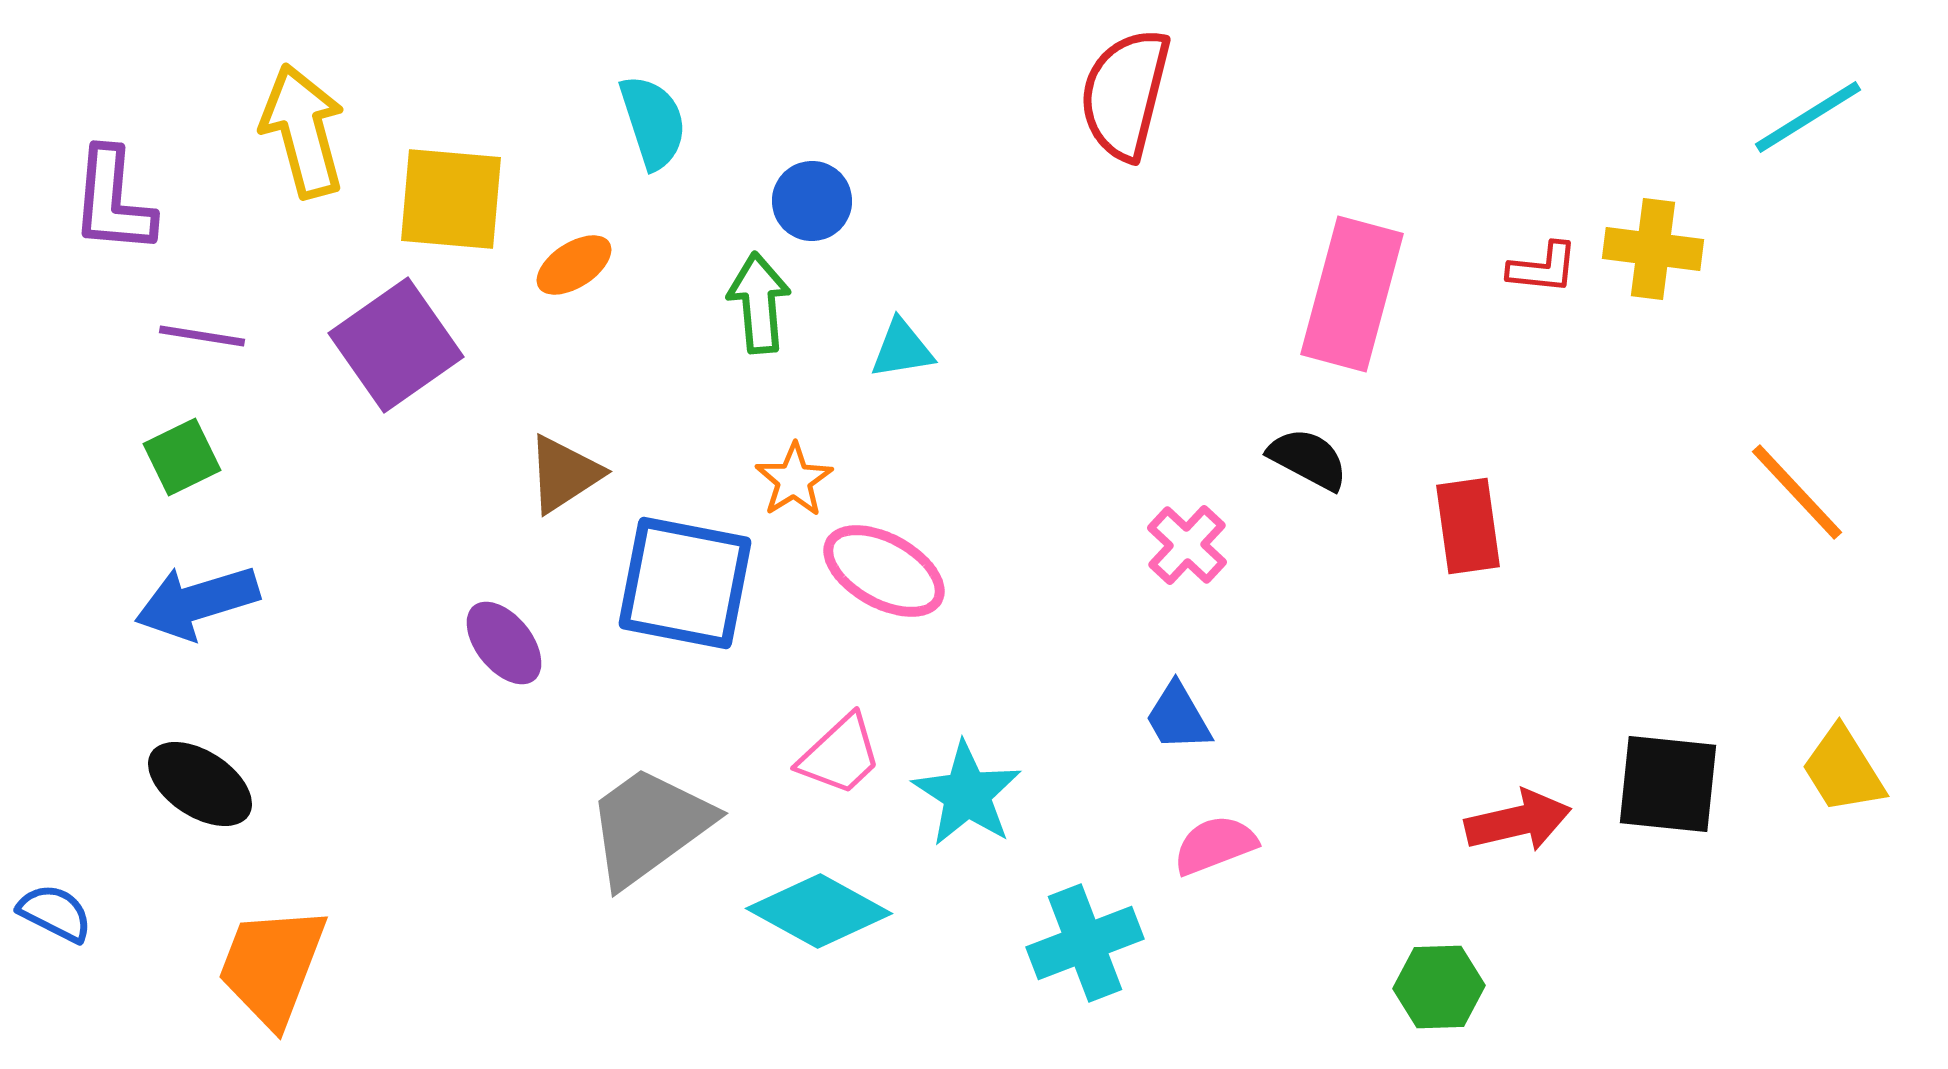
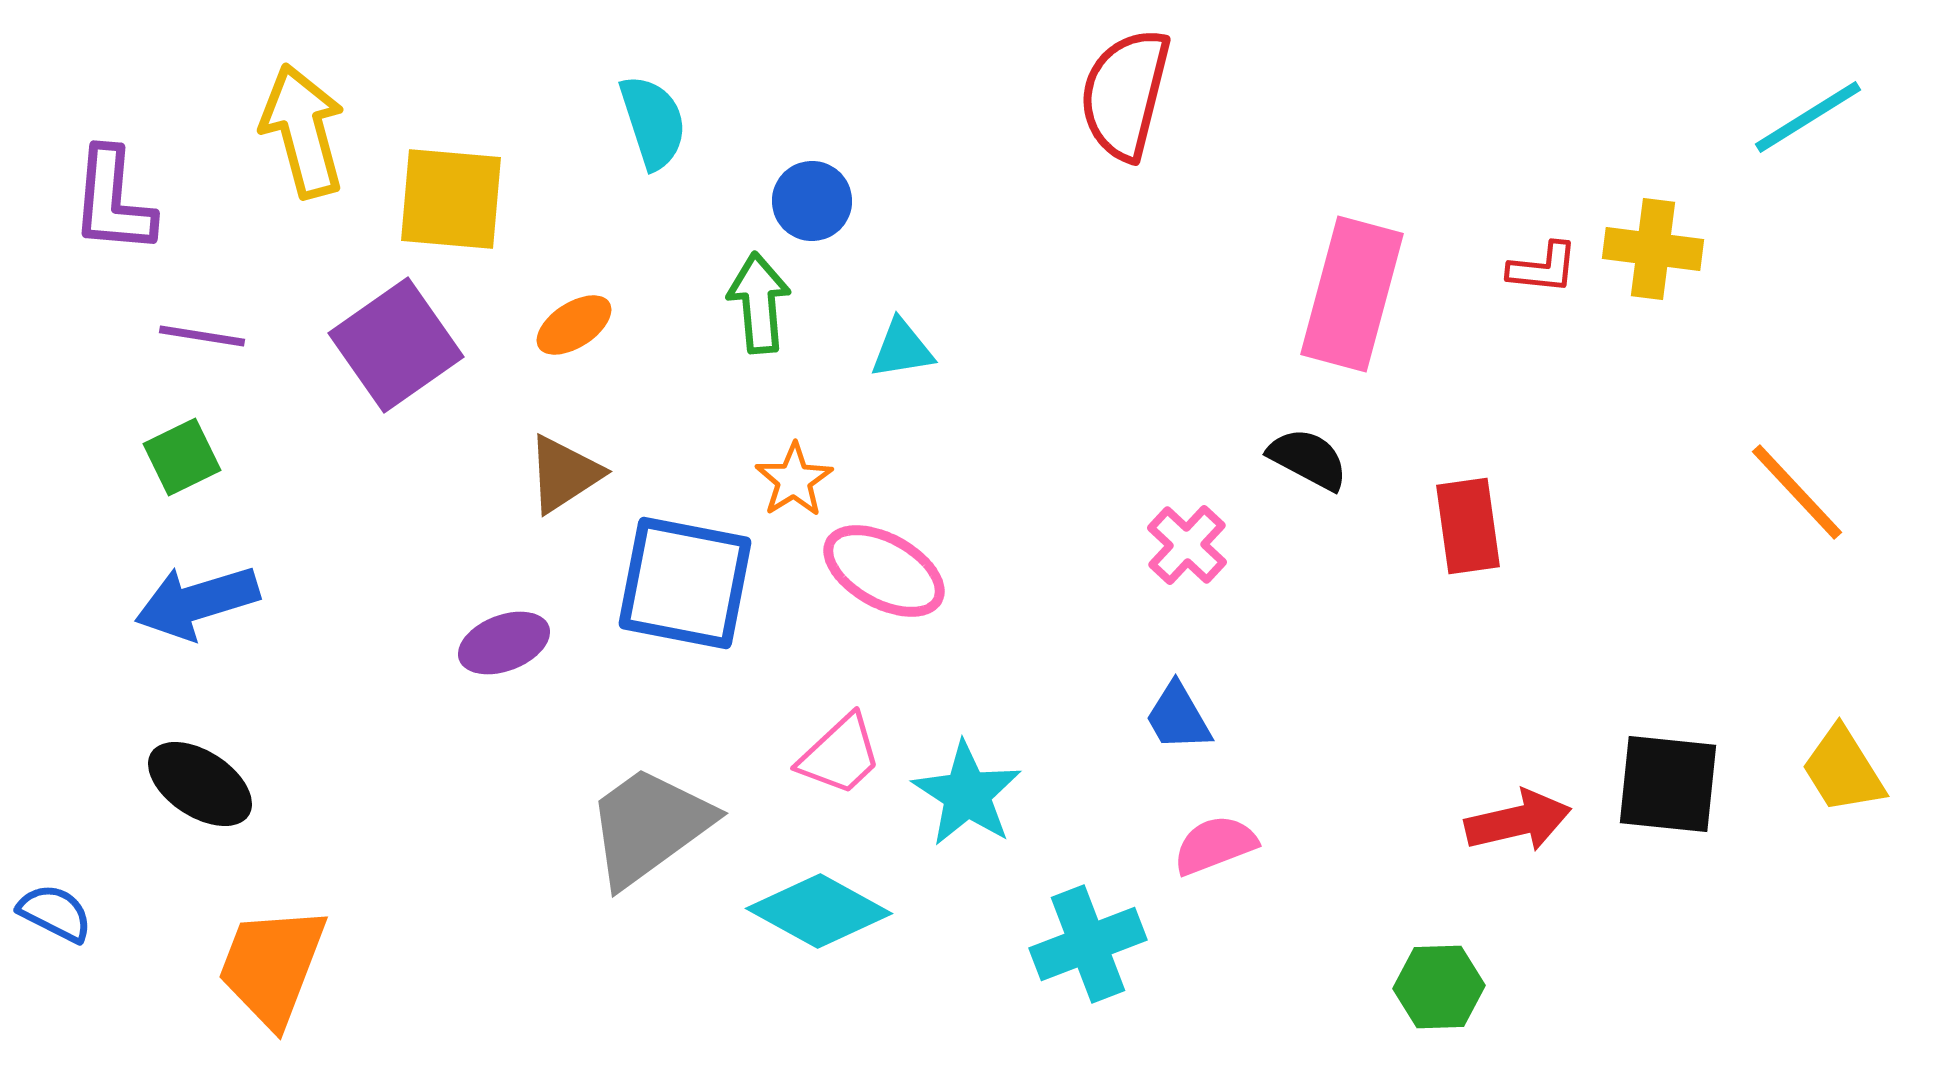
orange ellipse: moved 60 px down
purple ellipse: rotated 72 degrees counterclockwise
cyan cross: moved 3 px right, 1 px down
